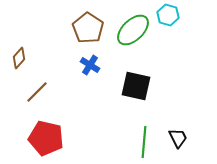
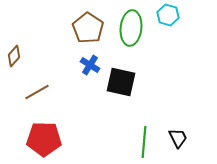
green ellipse: moved 2 px left, 2 px up; rotated 40 degrees counterclockwise
brown diamond: moved 5 px left, 2 px up
black square: moved 15 px left, 4 px up
brown line: rotated 15 degrees clockwise
red pentagon: moved 2 px left, 1 px down; rotated 12 degrees counterclockwise
